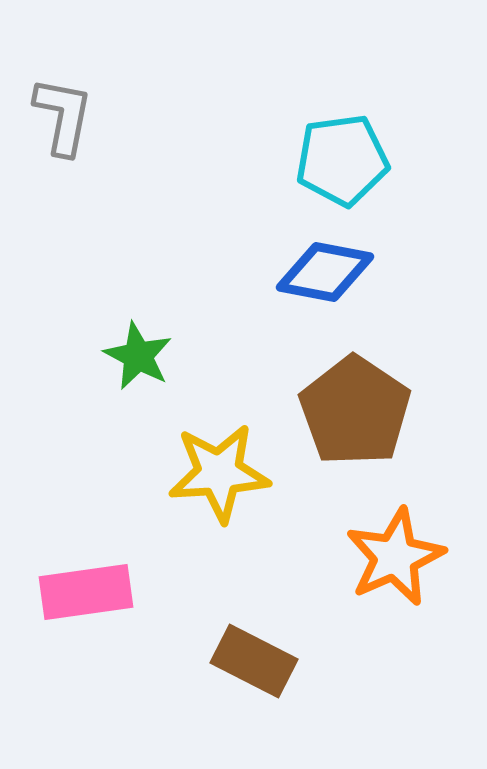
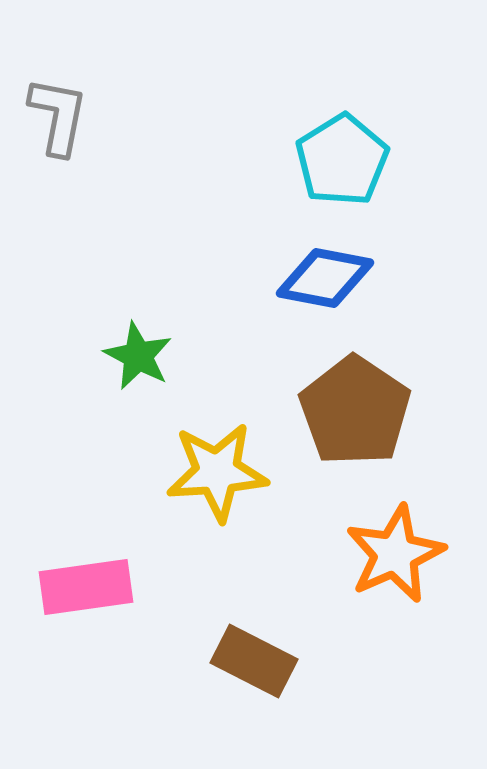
gray L-shape: moved 5 px left
cyan pentagon: rotated 24 degrees counterclockwise
blue diamond: moved 6 px down
yellow star: moved 2 px left, 1 px up
orange star: moved 3 px up
pink rectangle: moved 5 px up
